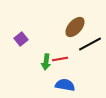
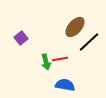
purple square: moved 1 px up
black line: moved 1 px left, 2 px up; rotated 15 degrees counterclockwise
green arrow: rotated 21 degrees counterclockwise
